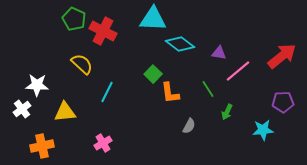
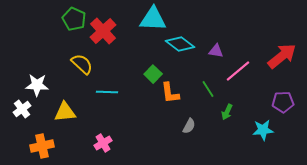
red cross: rotated 20 degrees clockwise
purple triangle: moved 3 px left, 2 px up
cyan line: rotated 65 degrees clockwise
